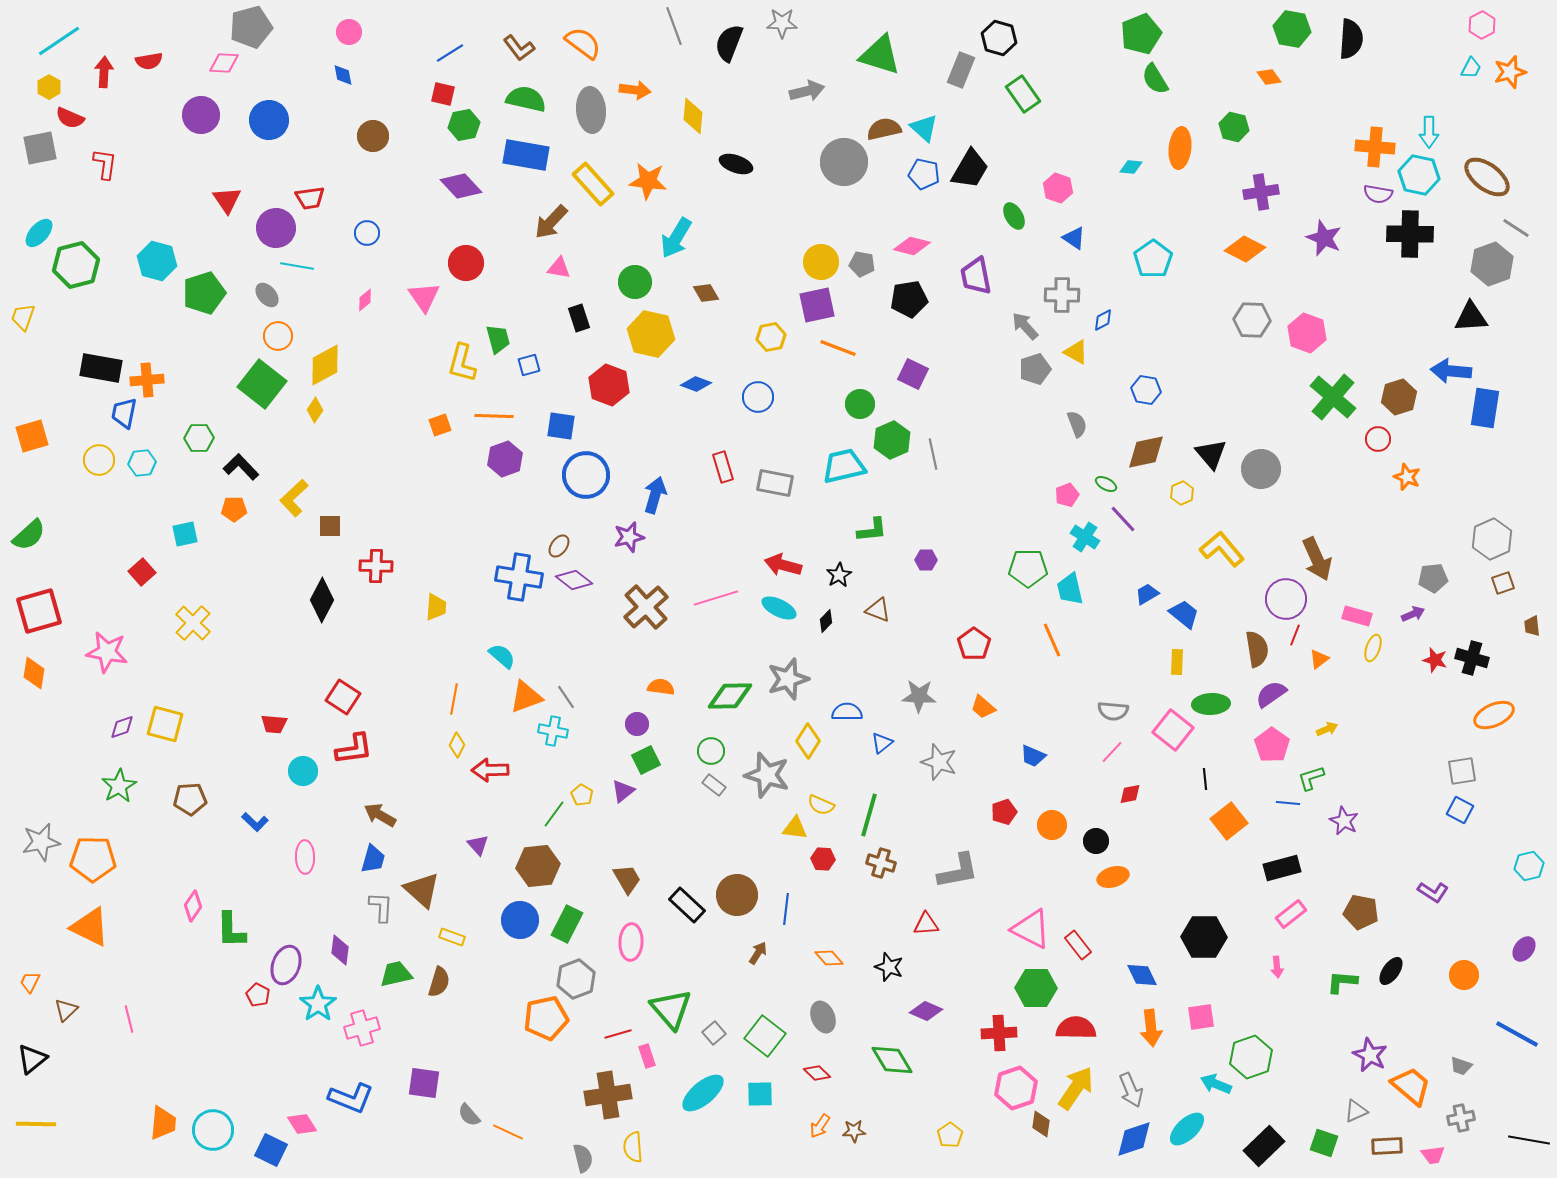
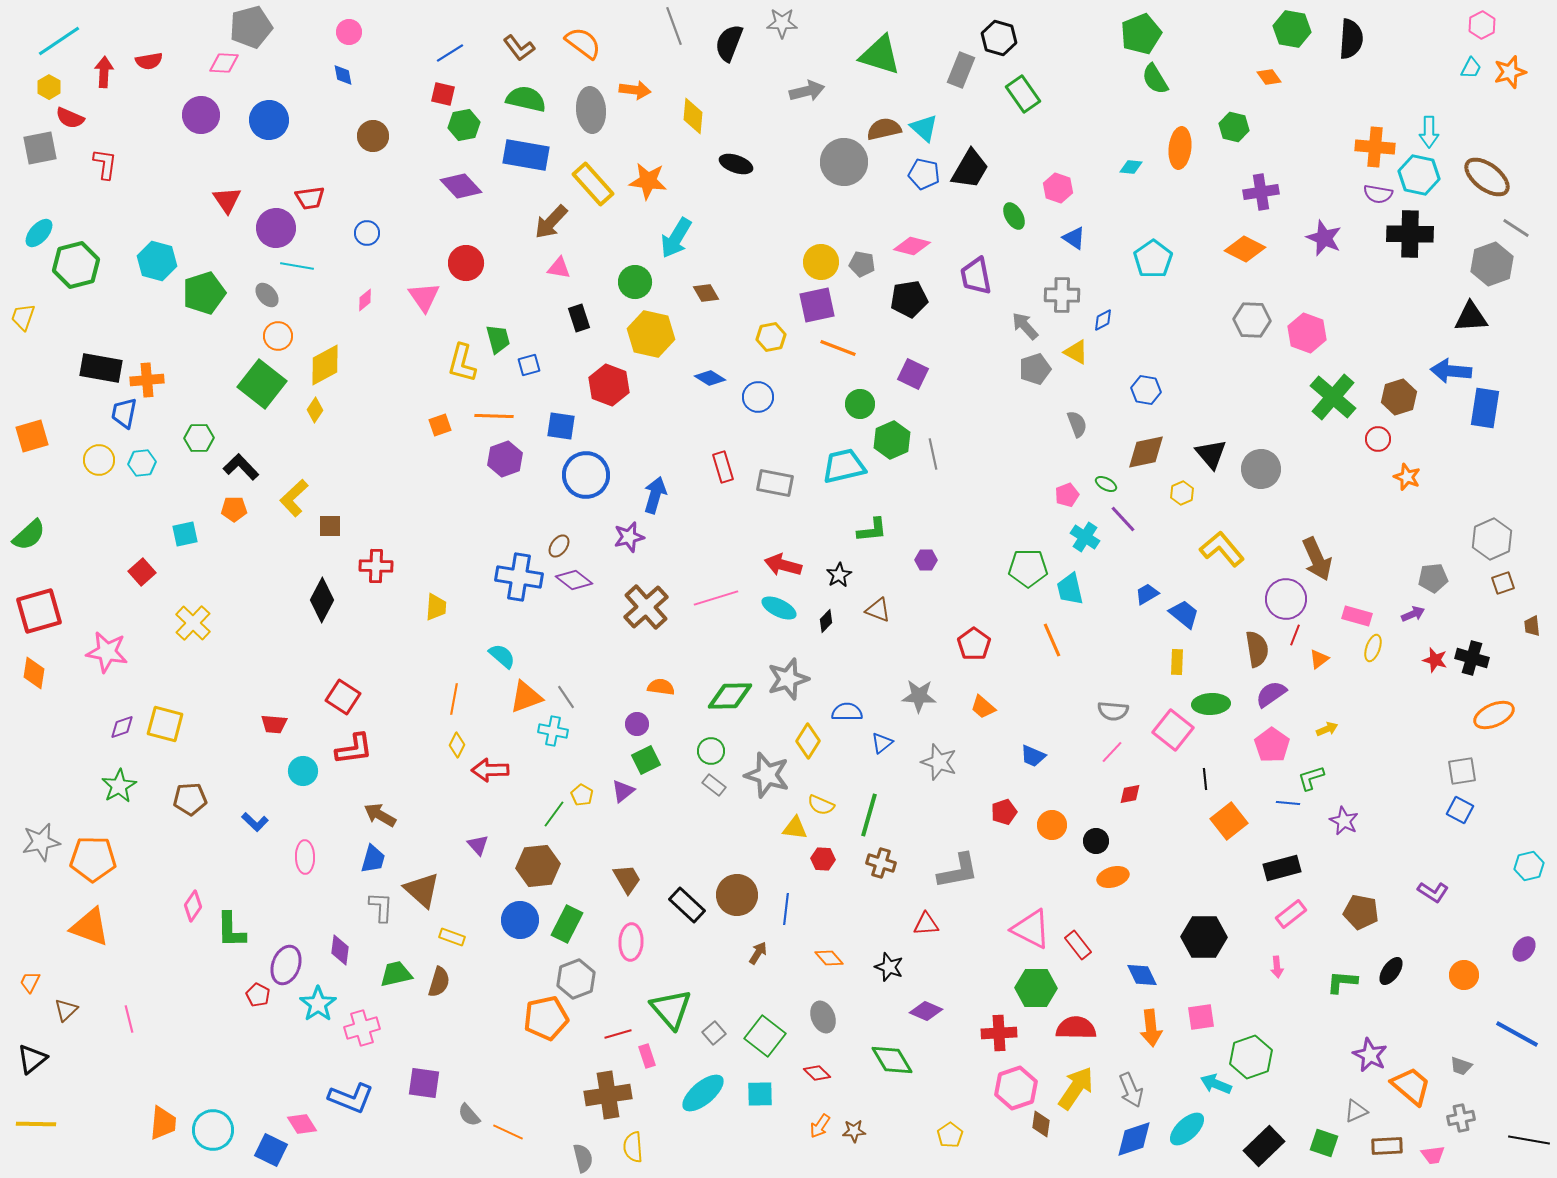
blue diamond at (696, 384): moved 14 px right, 6 px up; rotated 12 degrees clockwise
orange triangle at (90, 927): rotated 6 degrees counterclockwise
